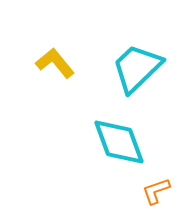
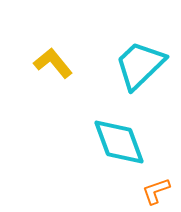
yellow L-shape: moved 2 px left
cyan trapezoid: moved 3 px right, 3 px up
